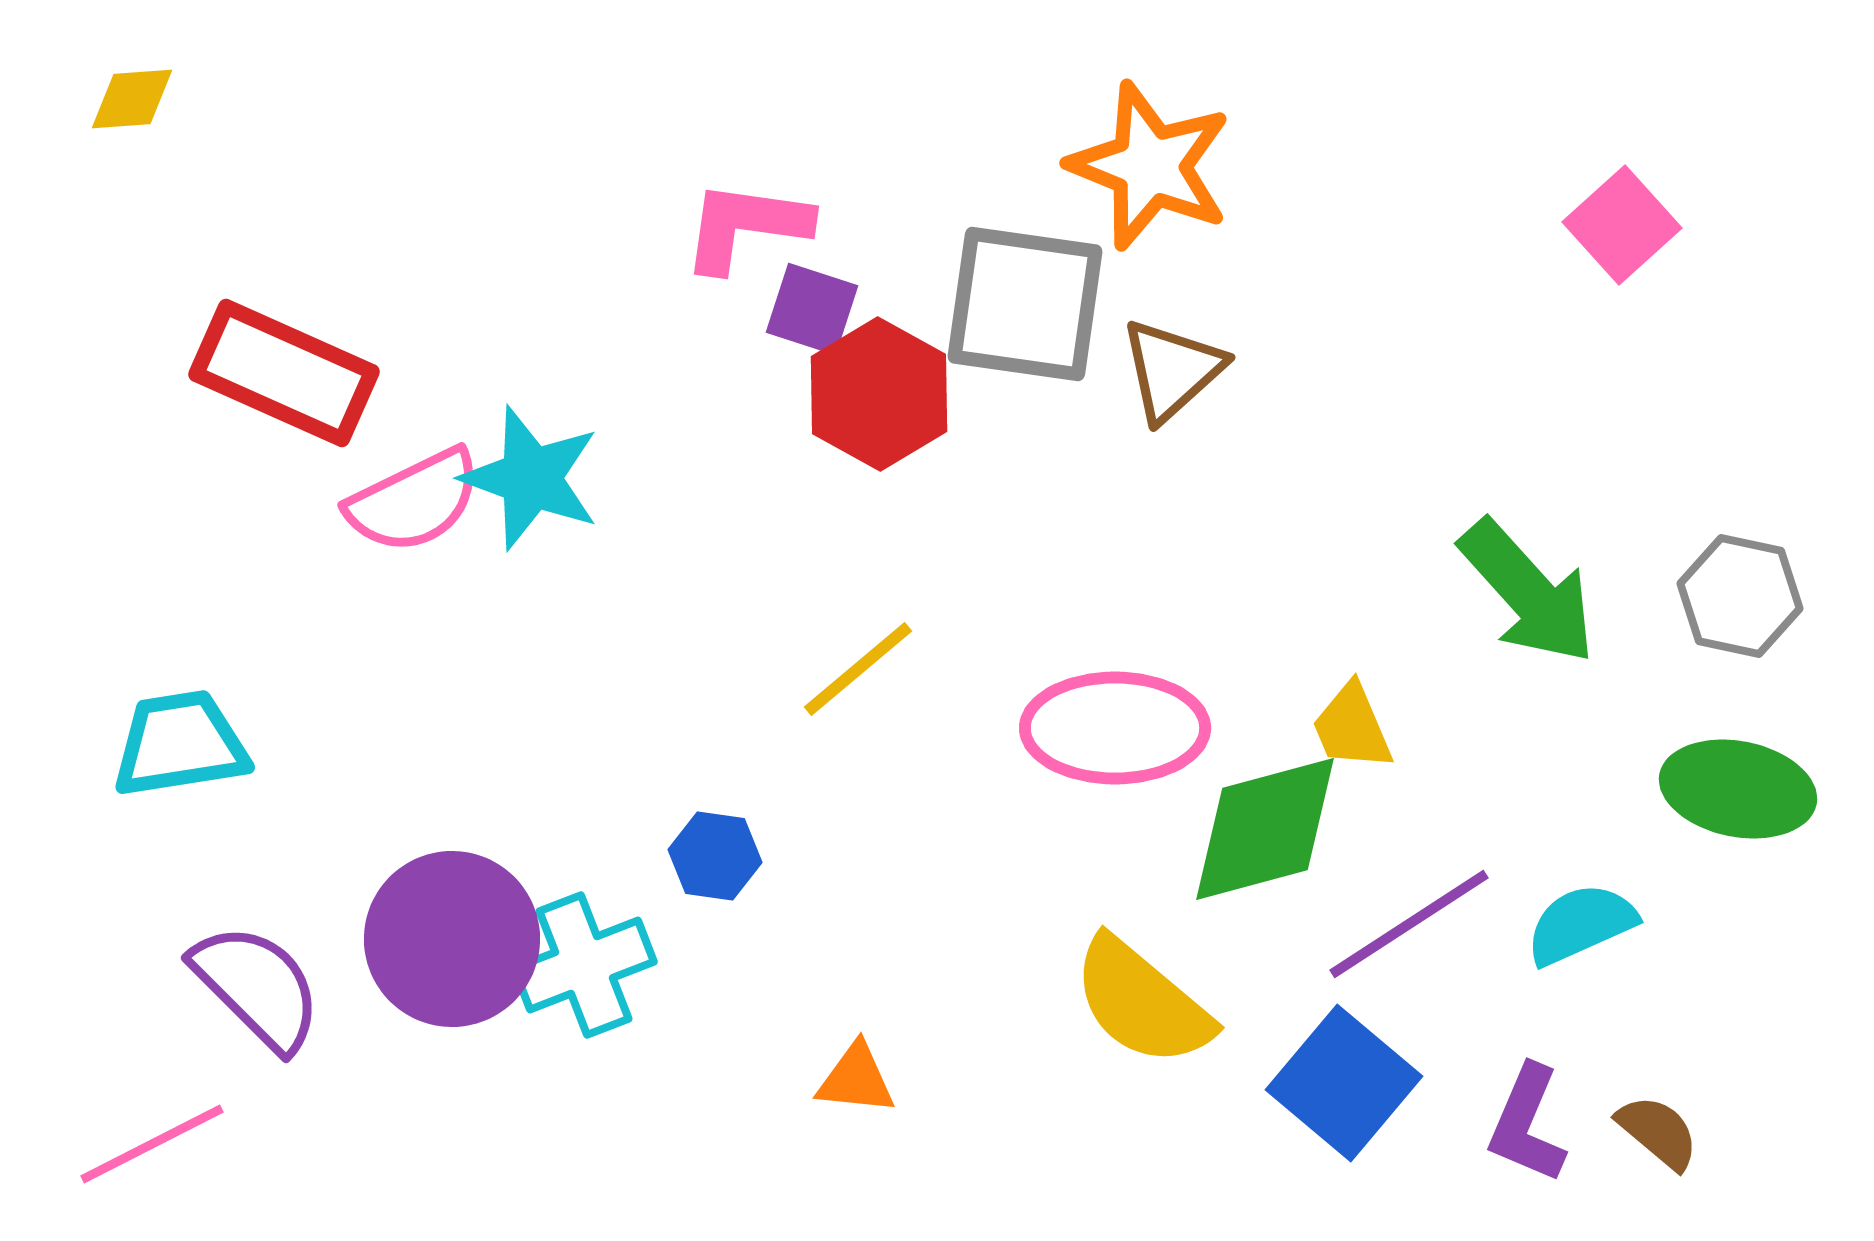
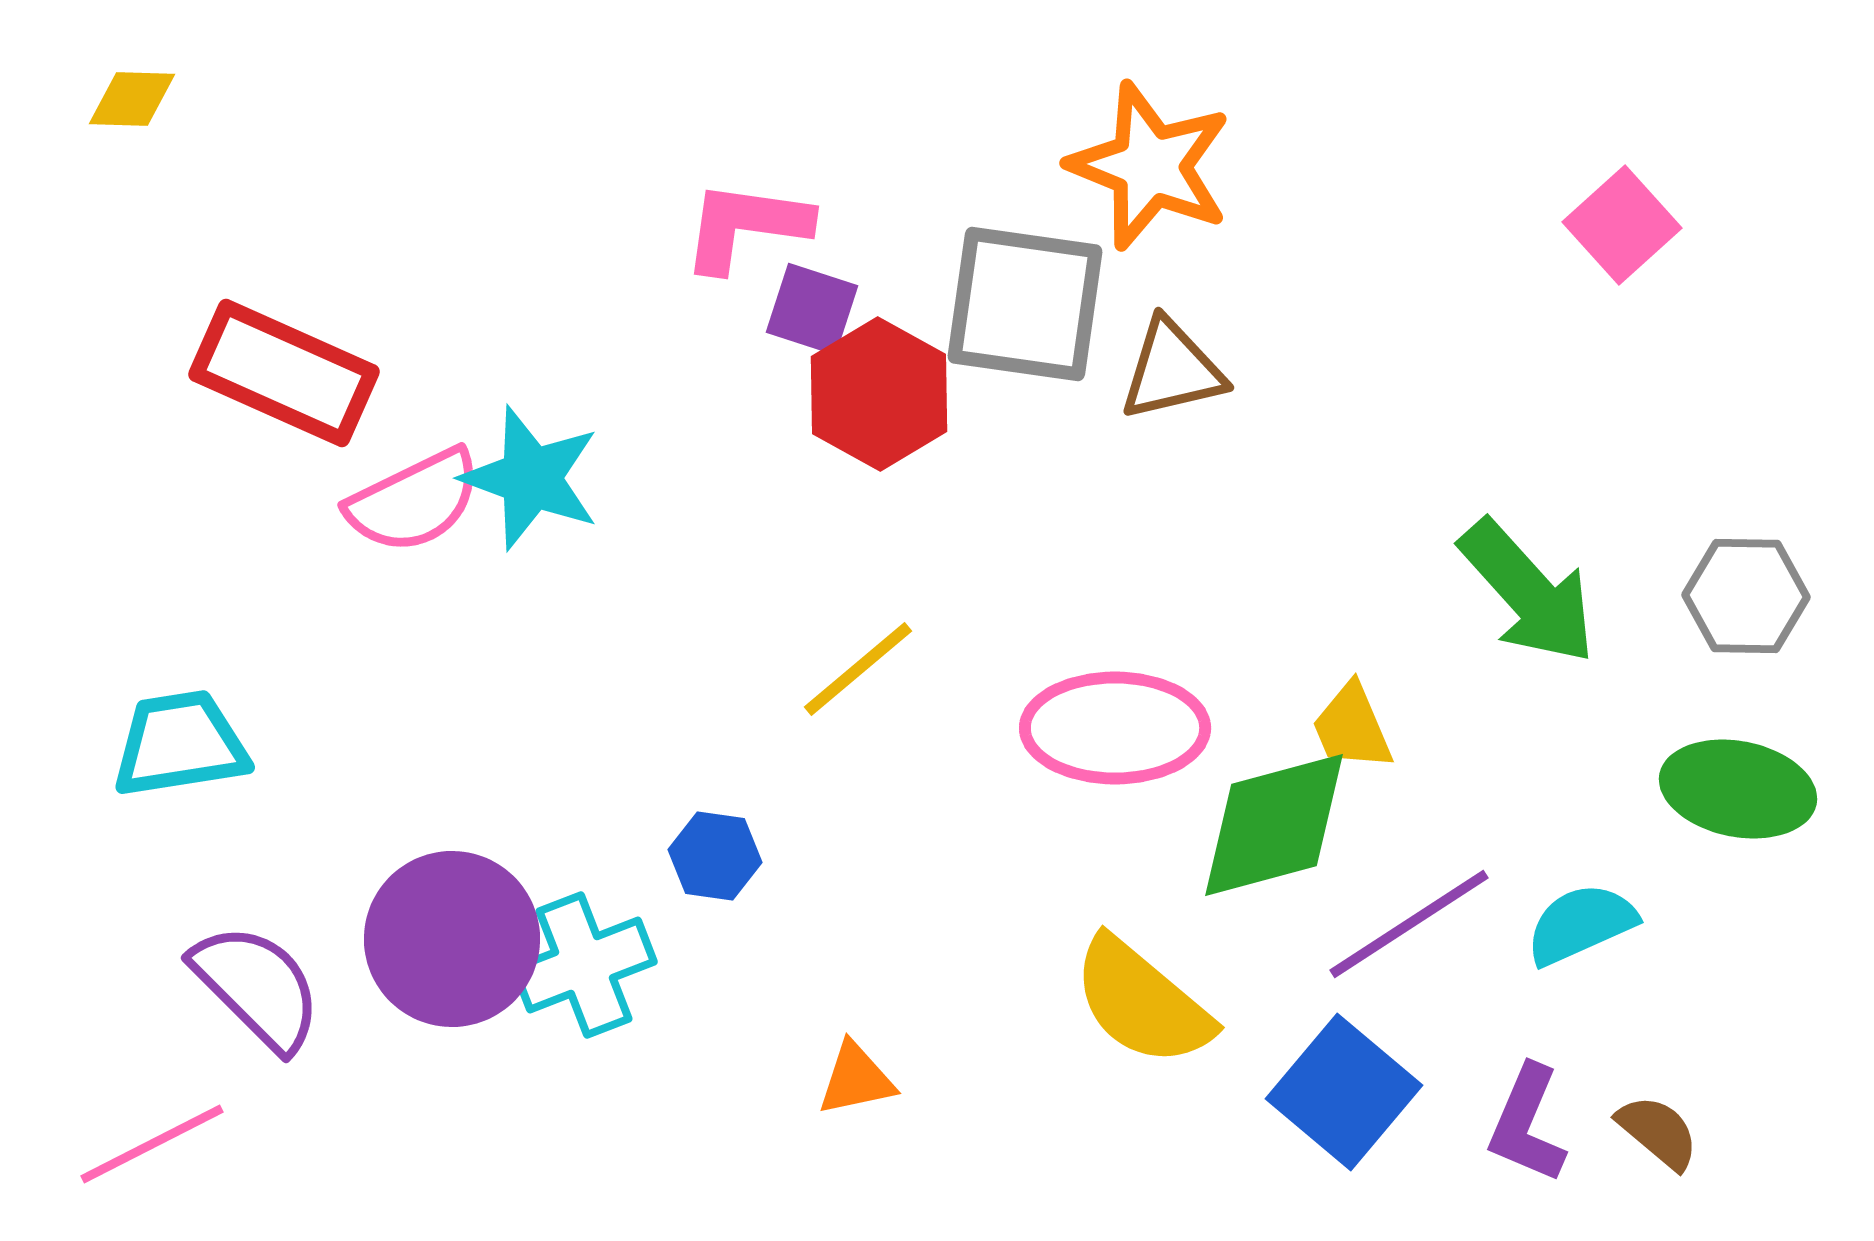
yellow diamond: rotated 6 degrees clockwise
brown triangle: rotated 29 degrees clockwise
gray hexagon: moved 6 px right; rotated 11 degrees counterclockwise
green diamond: moved 9 px right, 4 px up
orange triangle: rotated 18 degrees counterclockwise
blue square: moved 9 px down
